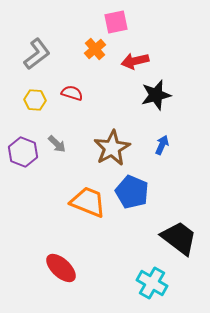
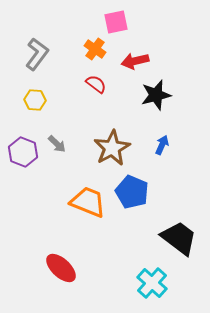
orange cross: rotated 15 degrees counterclockwise
gray L-shape: rotated 16 degrees counterclockwise
red semicircle: moved 24 px right, 9 px up; rotated 20 degrees clockwise
cyan cross: rotated 12 degrees clockwise
